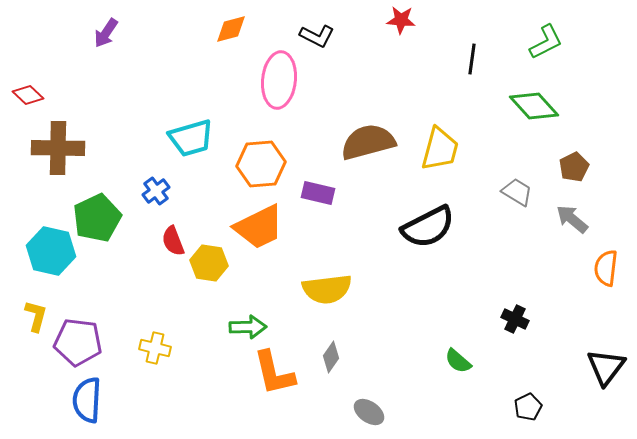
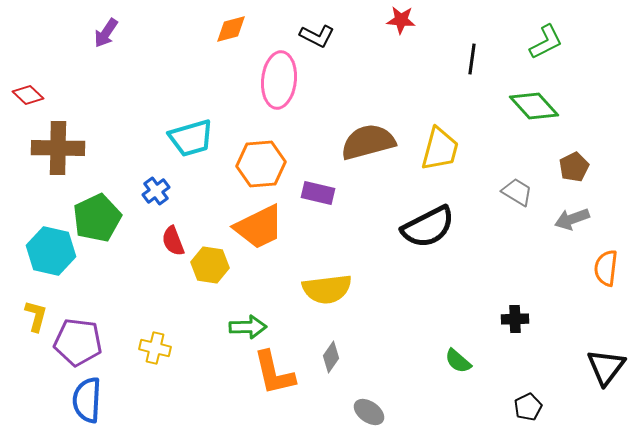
gray arrow: rotated 60 degrees counterclockwise
yellow hexagon: moved 1 px right, 2 px down
black cross: rotated 28 degrees counterclockwise
